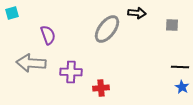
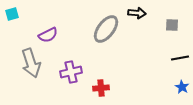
cyan square: moved 1 px down
gray ellipse: moved 1 px left
purple semicircle: rotated 84 degrees clockwise
gray arrow: rotated 112 degrees counterclockwise
black line: moved 9 px up; rotated 12 degrees counterclockwise
purple cross: rotated 15 degrees counterclockwise
